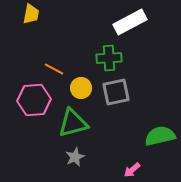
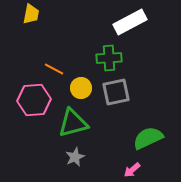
green semicircle: moved 12 px left, 2 px down; rotated 12 degrees counterclockwise
